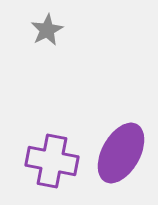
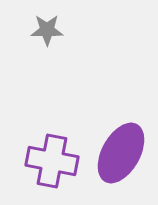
gray star: rotated 28 degrees clockwise
